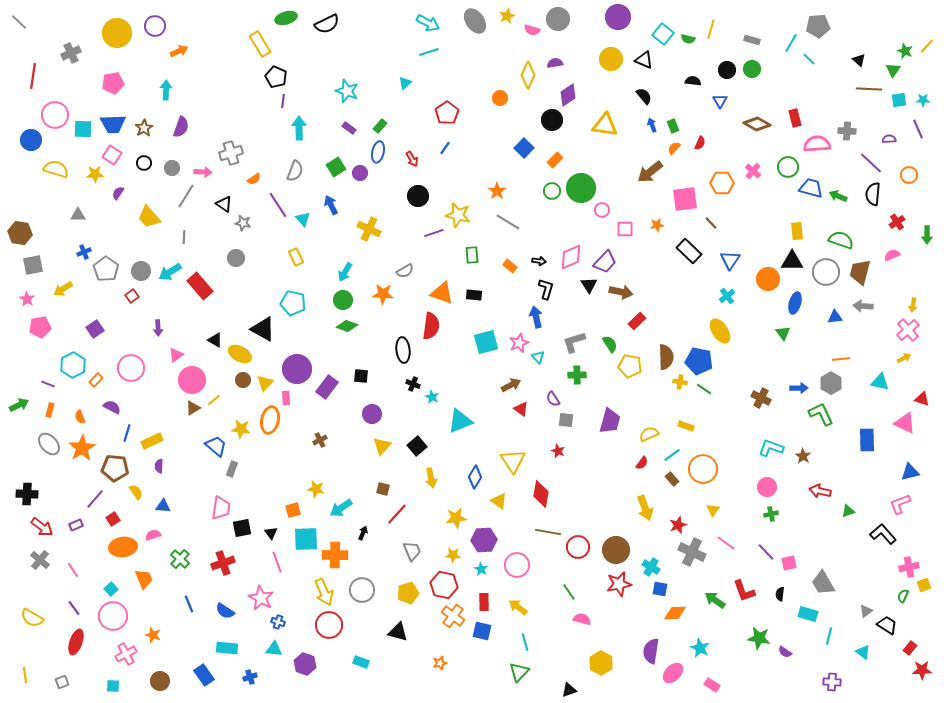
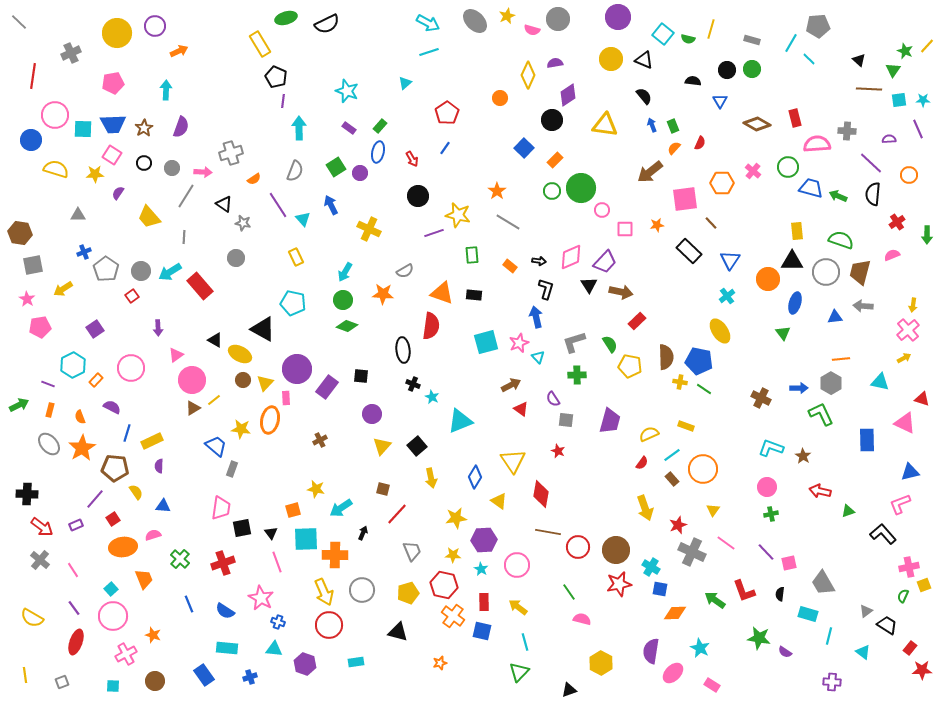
gray ellipse at (475, 21): rotated 10 degrees counterclockwise
cyan rectangle at (361, 662): moved 5 px left; rotated 28 degrees counterclockwise
brown circle at (160, 681): moved 5 px left
